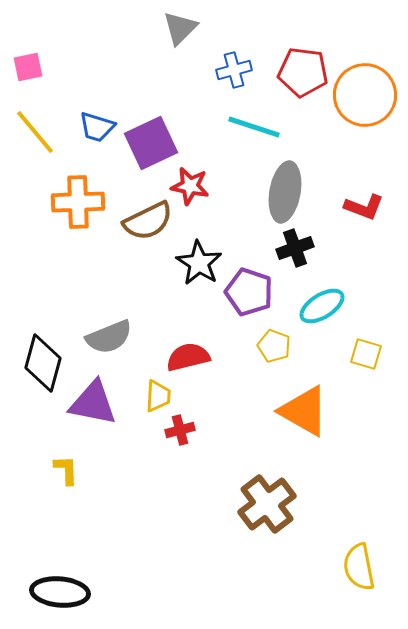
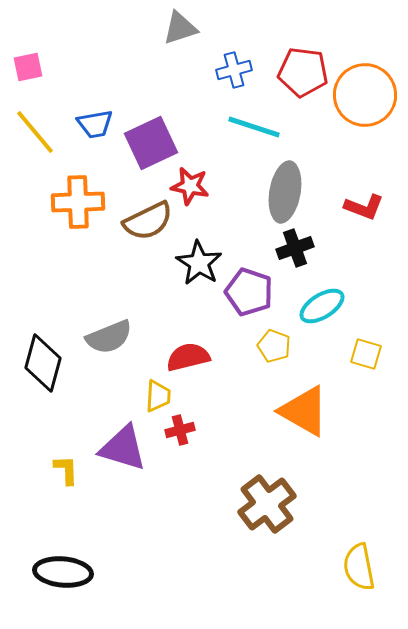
gray triangle: rotated 27 degrees clockwise
blue trapezoid: moved 2 px left, 3 px up; rotated 27 degrees counterclockwise
purple triangle: moved 30 px right, 45 px down; rotated 6 degrees clockwise
black ellipse: moved 3 px right, 20 px up
